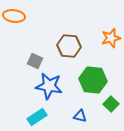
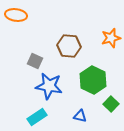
orange ellipse: moved 2 px right, 1 px up
green hexagon: rotated 20 degrees clockwise
